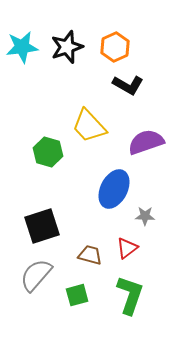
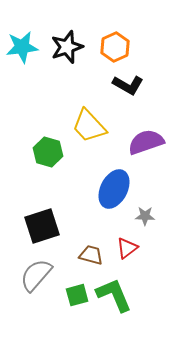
brown trapezoid: moved 1 px right
green L-shape: moved 16 px left; rotated 42 degrees counterclockwise
